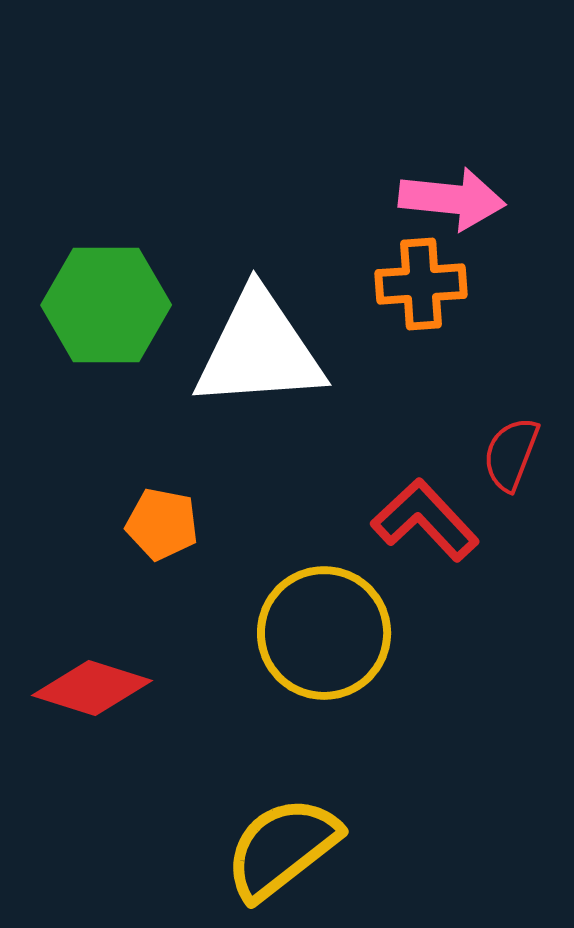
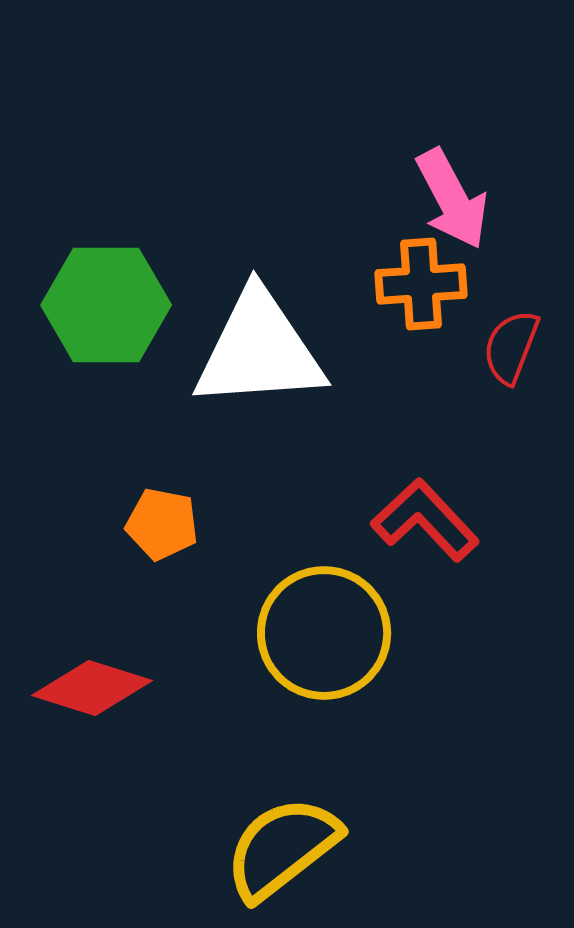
pink arrow: rotated 56 degrees clockwise
red semicircle: moved 107 px up
